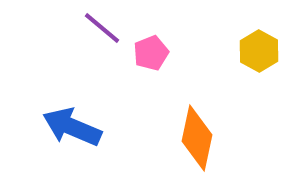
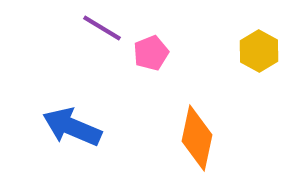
purple line: rotated 9 degrees counterclockwise
